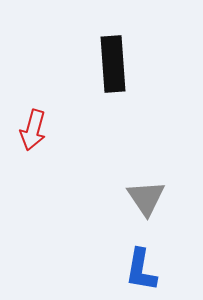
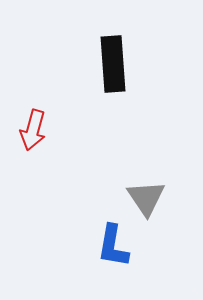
blue L-shape: moved 28 px left, 24 px up
